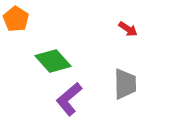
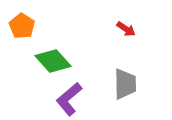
orange pentagon: moved 6 px right, 7 px down
red arrow: moved 2 px left
